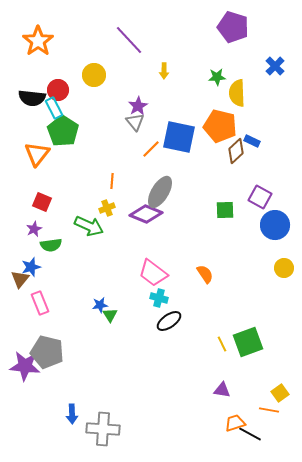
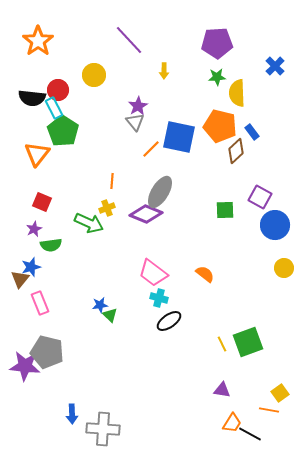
purple pentagon at (233, 27): moved 16 px left, 16 px down; rotated 20 degrees counterclockwise
blue rectangle at (252, 141): moved 9 px up; rotated 28 degrees clockwise
green arrow at (89, 226): moved 3 px up
orange semicircle at (205, 274): rotated 18 degrees counterclockwise
green triangle at (110, 315): rotated 14 degrees counterclockwise
orange trapezoid at (235, 423): moved 3 px left; rotated 140 degrees clockwise
